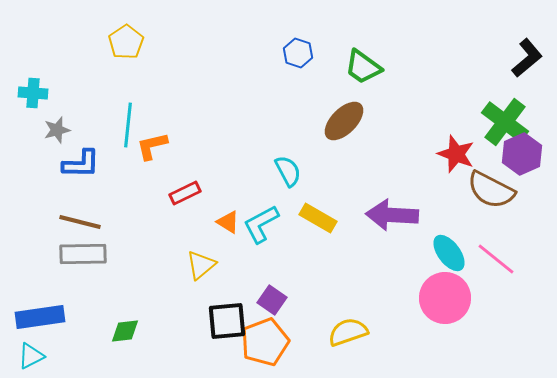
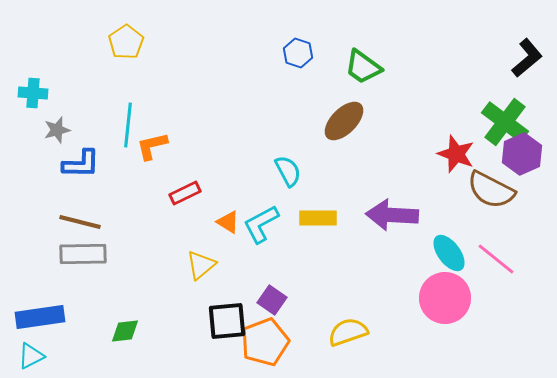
yellow rectangle: rotated 30 degrees counterclockwise
